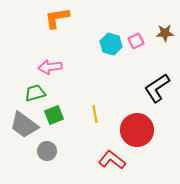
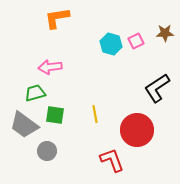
green square: moved 1 px right; rotated 30 degrees clockwise
red L-shape: rotated 32 degrees clockwise
